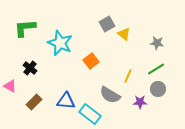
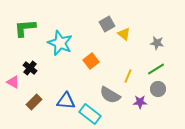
pink triangle: moved 3 px right, 4 px up
